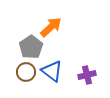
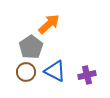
orange arrow: moved 2 px left, 3 px up
blue triangle: moved 3 px right; rotated 10 degrees counterclockwise
